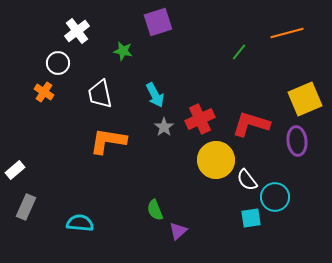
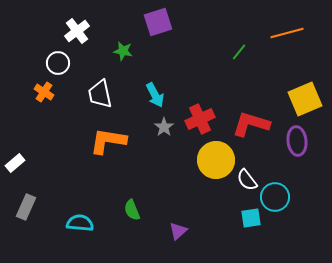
white rectangle: moved 7 px up
green semicircle: moved 23 px left
